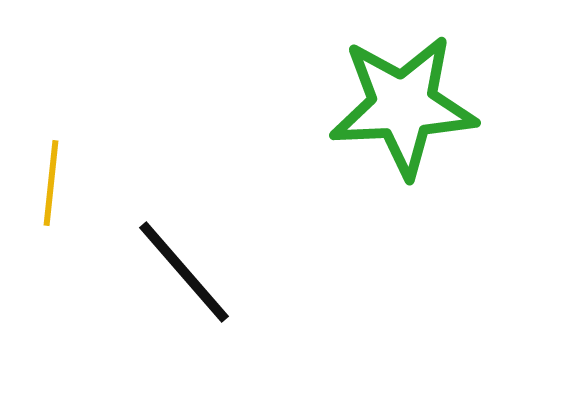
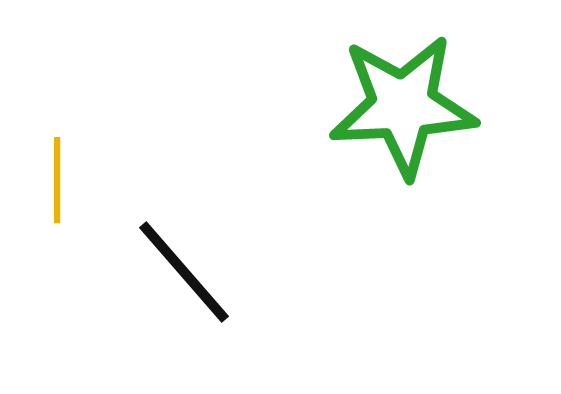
yellow line: moved 6 px right, 3 px up; rotated 6 degrees counterclockwise
